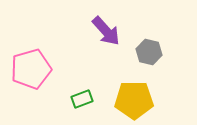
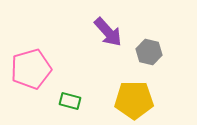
purple arrow: moved 2 px right, 1 px down
green rectangle: moved 12 px left, 2 px down; rotated 35 degrees clockwise
